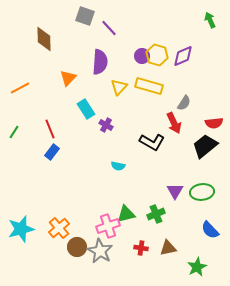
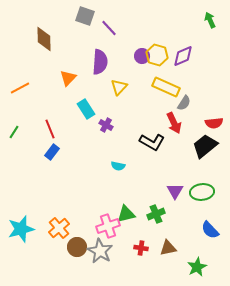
yellow rectangle: moved 17 px right, 1 px down; rotated 8 degrees clockwise
